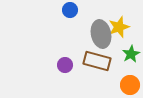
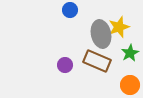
green star: moved 1 px left, 1 px up
brown rectangle: rotated 8 degrees clockwise
